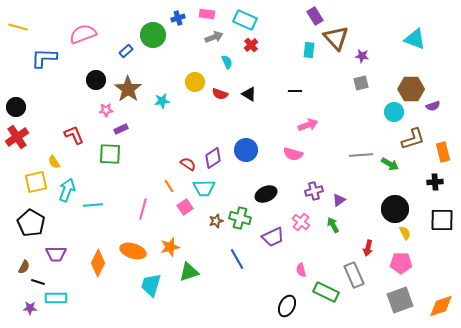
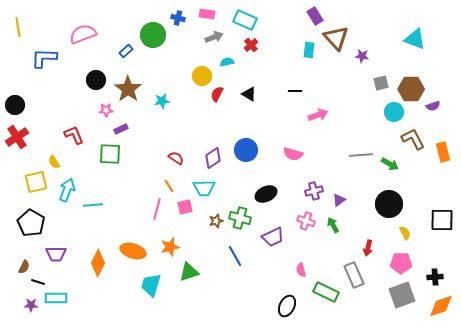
blue cross at (178, 18): rotated 32 degrees clockwise
yellow line at (18, 27): rotated 66 degrees clockwise
cyan semicircle at (227, 62): rotated 80 degrees counterclockwise
yellow circle at (195, 82): moved 7 px right, 6 px up
gray square at (361, 83): moved 20 px right
red semicircle at (220, 94): moved 3 px left; rotated 98 degrees clockwise
black circle at (16, 107): moved 1 px left, 2 px up
pink arrow at (308, 125): moved 10 px right, 10 px up
brown L-shape at (413, 139): rotated 100 degrees counterclockwise
red semicircle at (188, 164): moved 12 px left, 6 px up
black cross at (435, 182): moved 95 px down
pink square at (185, 207): rotated 21 degrees clockwise
pink line at (143, 209): moved 14 px right
black circle at (395, 209): moved 6 px left, 5 px up
pink cross at (301, 222): moved 5 px right, 1 px up; rotated 18 degrees counterclockwise
blue line at (237, 259): moved 2 px left, 3 px up
gray square at (400, 300): moved 2 px right, 5 px up
purple star at (30, 308): moved 1 px right, 3 px up
